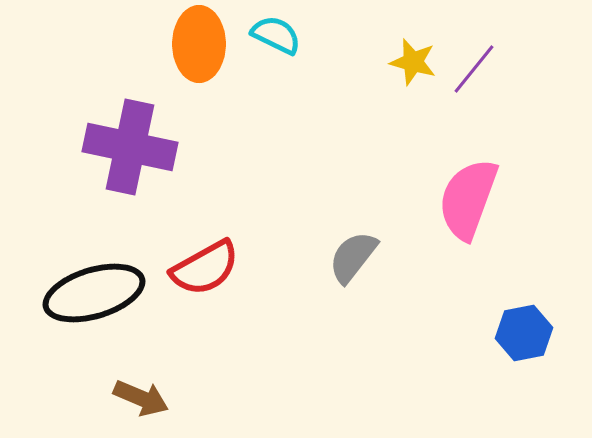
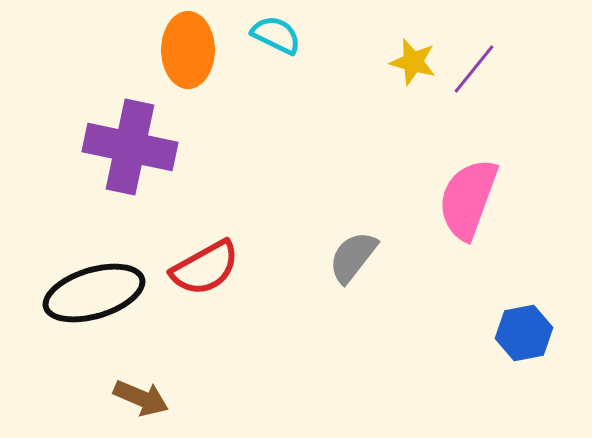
orange ellipse: moved 11 px left, 6 px down
